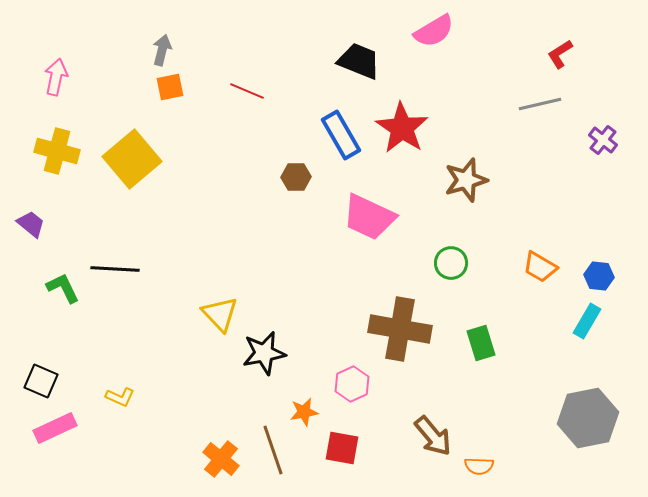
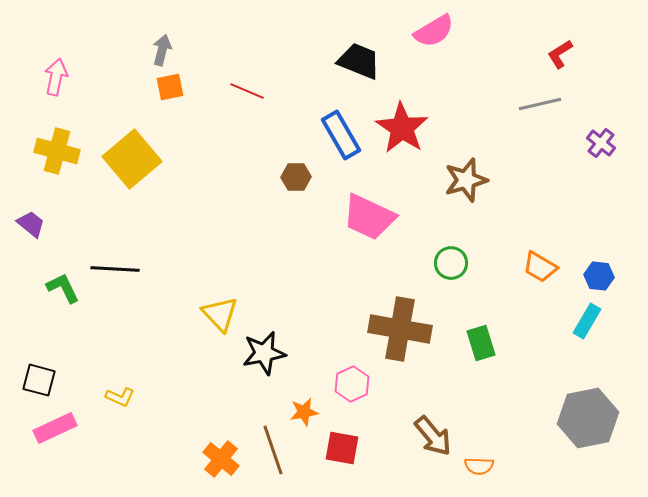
purple cross: moved 2 px left, 3 px down
black square: moved 2 px left, 1 px up; rotated 8 degrees counterclockwise
